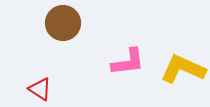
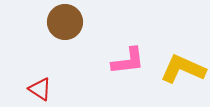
brown circle: moved 2 px right, 1 px up
pink L-shape: moved 1 px up
